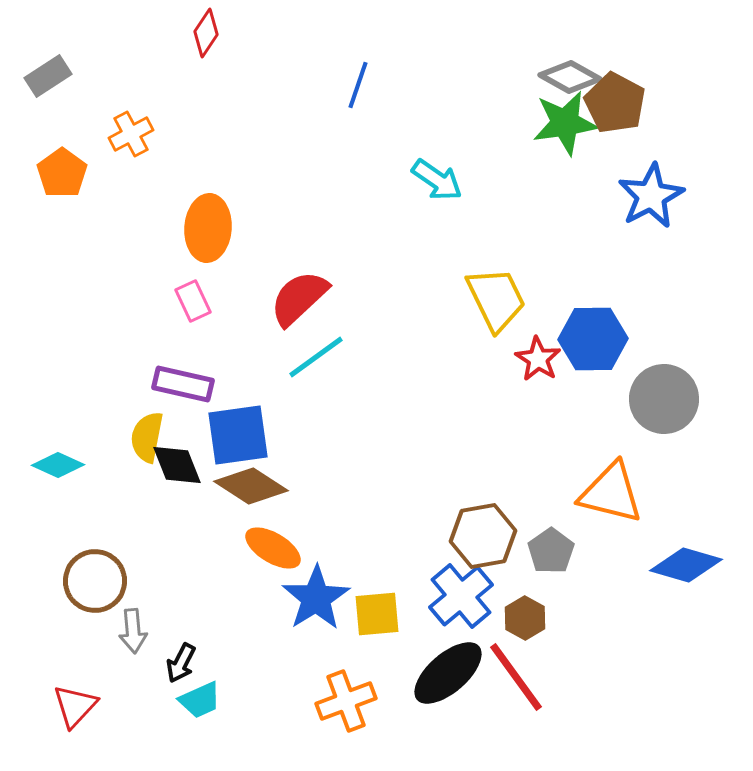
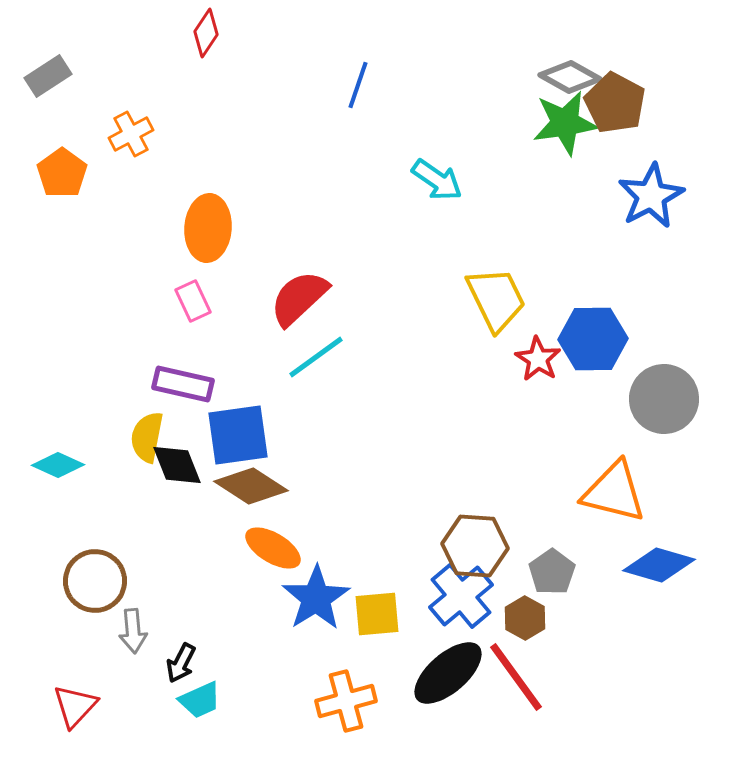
orange triangle at (611, 493): moved 3 px right, 1 px up
brown hexagon at (483, 536): moved 8 px left, 10 px down; rotated 14 degrees clockwise
gray pentagon at (551, 551): moved 1 px right, 21 px down
blue diamond at (686, 565): moved 27 px left
orange cross at (346, 701): rotated 6 degrees clockwise
